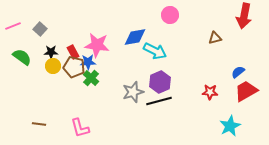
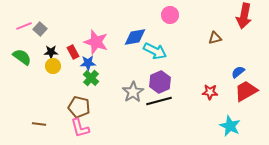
pink line: moved 11 px right
pink star: moved 1 px left, 3 px up; rotated 10 degrees clockwise
blue star: moved 1 px down
brown pentagon: moved 5 px right, 40 px down
gray star: rotated 15 degrees counterclockwise
cyan star: rotated 20 degrees counterclockwise
